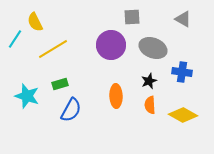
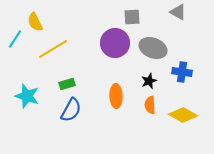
gray triangle: moved 5 px left, 7 px up
purple circle: moved 4 px right, 2 px up
green rectangle: moved 7 px right
